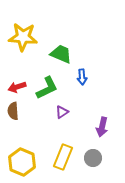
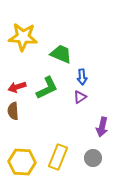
purple triangle: moved 18 px right, 15 px up
yellow rectangle: moved 5 px left
yellow hexagon: rotated 20 degrees counterclockwise
